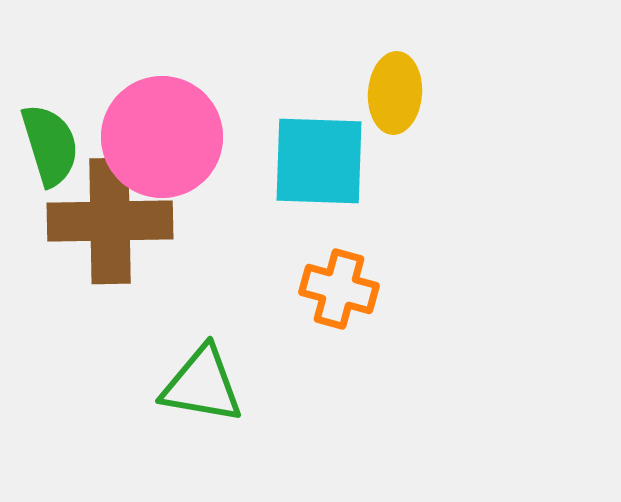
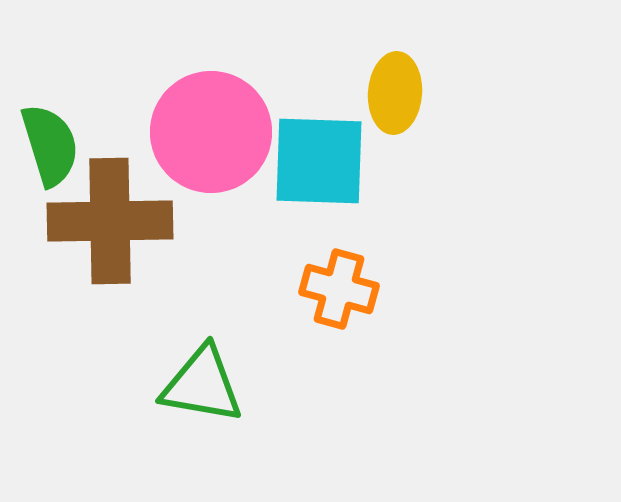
pink circle: moved 49 px right, 5 px up
